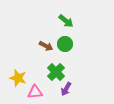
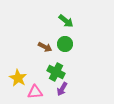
brown arrow: moved 1 px left, 1 px down
green cross: rotated 18 degrees counterclockwise
yellow star: rotated 12 degrees clockwise
purple arrow: moved 4 px left
